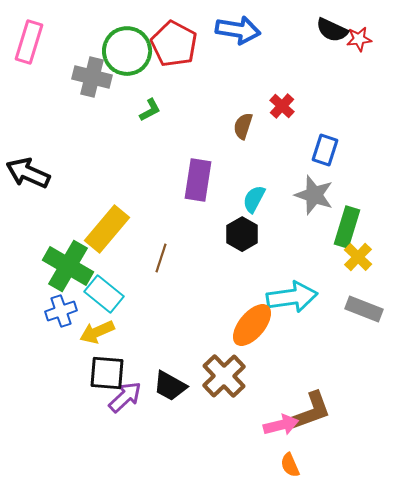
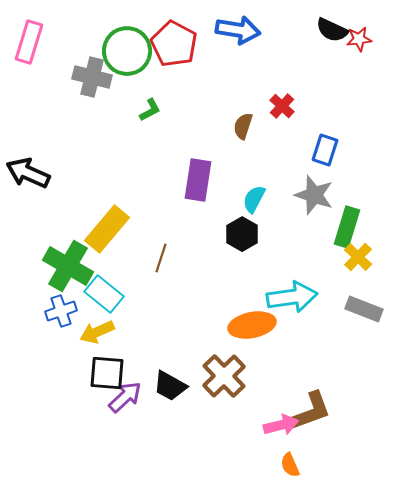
orange ellipse: rotated 39 degrees clockwise
